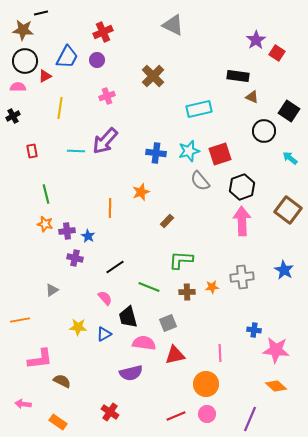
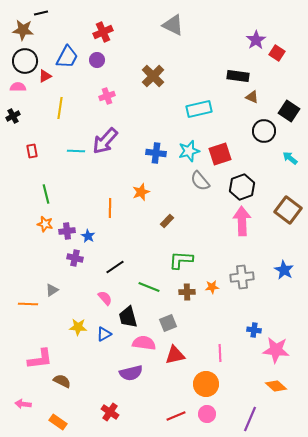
orange line at (20, 320): moved 8 px right, 16 px up; rotated 12 degrees clockwise
